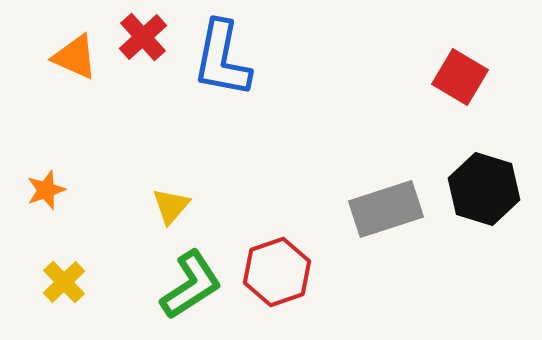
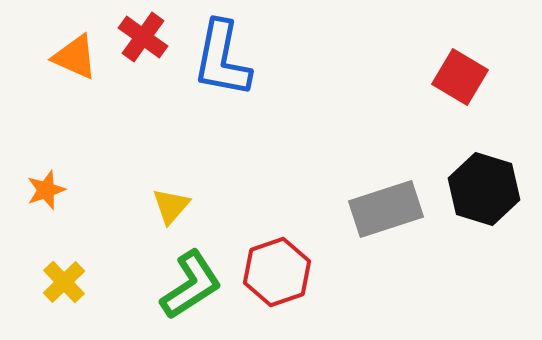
red cross: rotated 12 degrees counterclockwise
